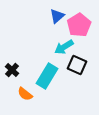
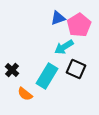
blue triangle: moved 1 px right, 2 px down; rotated 21 degrees clockwise
black square: moved 1 px left, 4 px down
